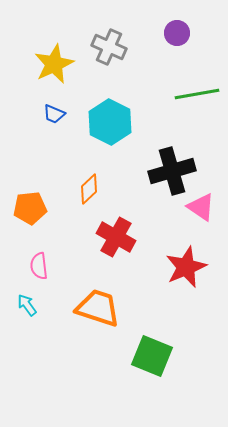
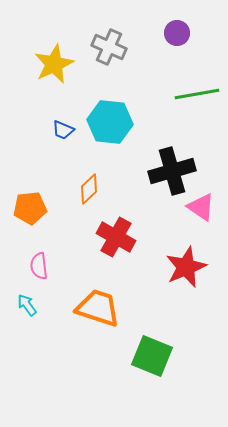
blue trapezoid: moved 9 px right, 16 px down
cyan hexagon: rotated 21 degrees counterclockwise
